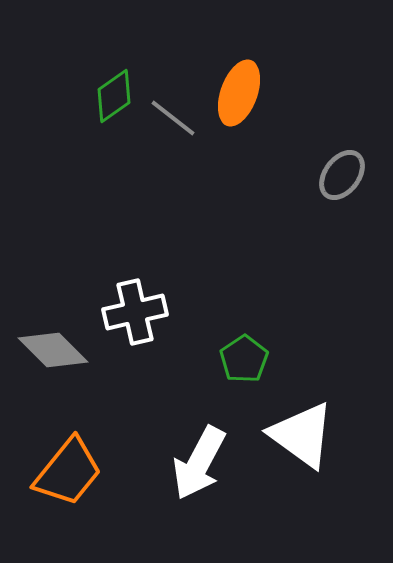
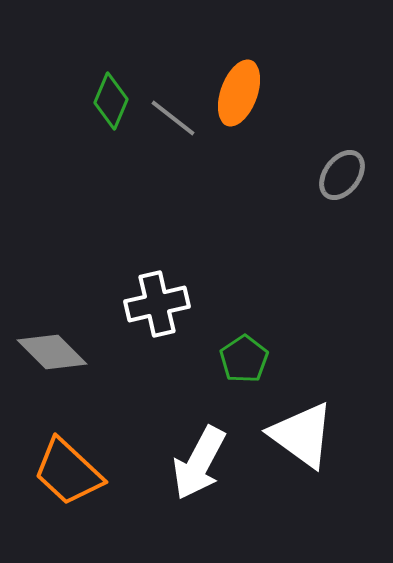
green diamond: moved 3 px left, 5 px down; rotated 32 degrees counterclockwise
white cross: moved 22 px right, 8 px up
gray diamond: moved 1 px left, 2 px down
orange trapezoid: rotated 94 degrees clockwise
